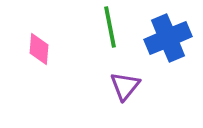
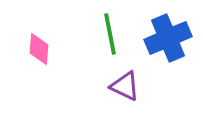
green line: moved 7 px down
purple triangle: rotated 44 degrees counterclockwise
